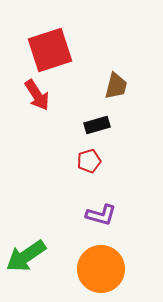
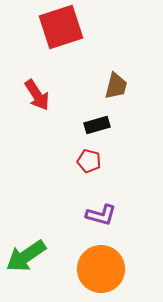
red square: moved 11 px right, 23 px up
red pentagon: rotated 30 degrees clockwise
